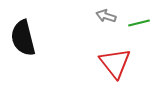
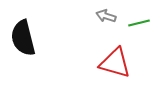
red triangle: rotated 36 degrees counterclockwise
